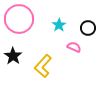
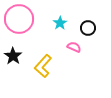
cyan star: moved 1 px right, 2 px up
